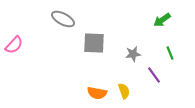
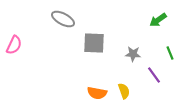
green arrow: moved 4 px left
pink semicircle: rotated 18 degrees counterclockwise
gray star: rotated 14 degrees clockwise
